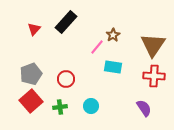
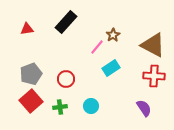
red triangle: moved 7 px left; rotated 40 degrees clockwise
brown triangle: rotated 36 degrees counterclockwise
cyan rectangle: moved 2 px left, 1 px down; rotated 42 degrees counterclockwise
